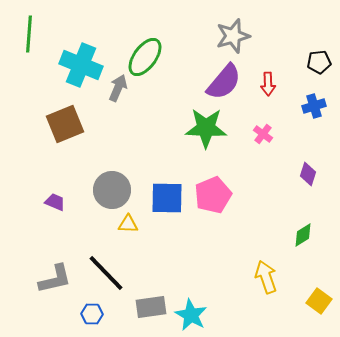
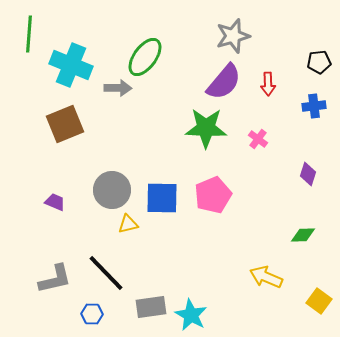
cyan cross: moved 10 px left
gray arrow: rotated 68 degrees clockwise
blue cross: rotated 10 degrees clockwise
pink cross: moved 5 px left, 5 px down
blue square: moved 5 px left
yellow triangle: rotated 15 degrees counterclockwise
green diamond: rotated 30 degrees clockwise
yellow arrow: rotated 48 degrees counterclockwise
